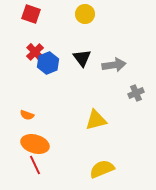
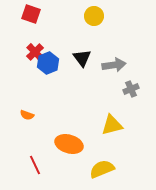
yellow circle: moved 9 px right, 2 px down
gray cross: moved 5 px left, 4 px up
yellow triangle: moved 16 px right, 5 px down
orange ellipse: moved 34 px right
